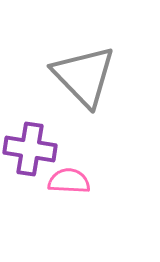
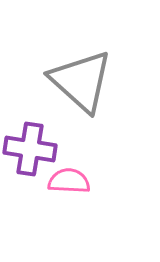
gray triangle: moved 3 px left, 5 px down; rotated 4 degrees counterclockwise
